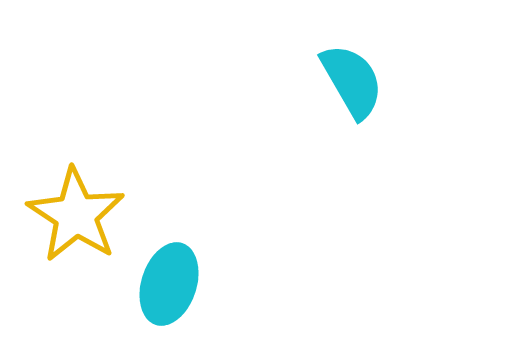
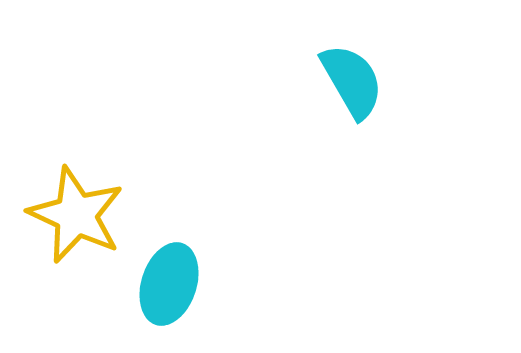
yellow star: rotated 8 degrees counterclockwise
